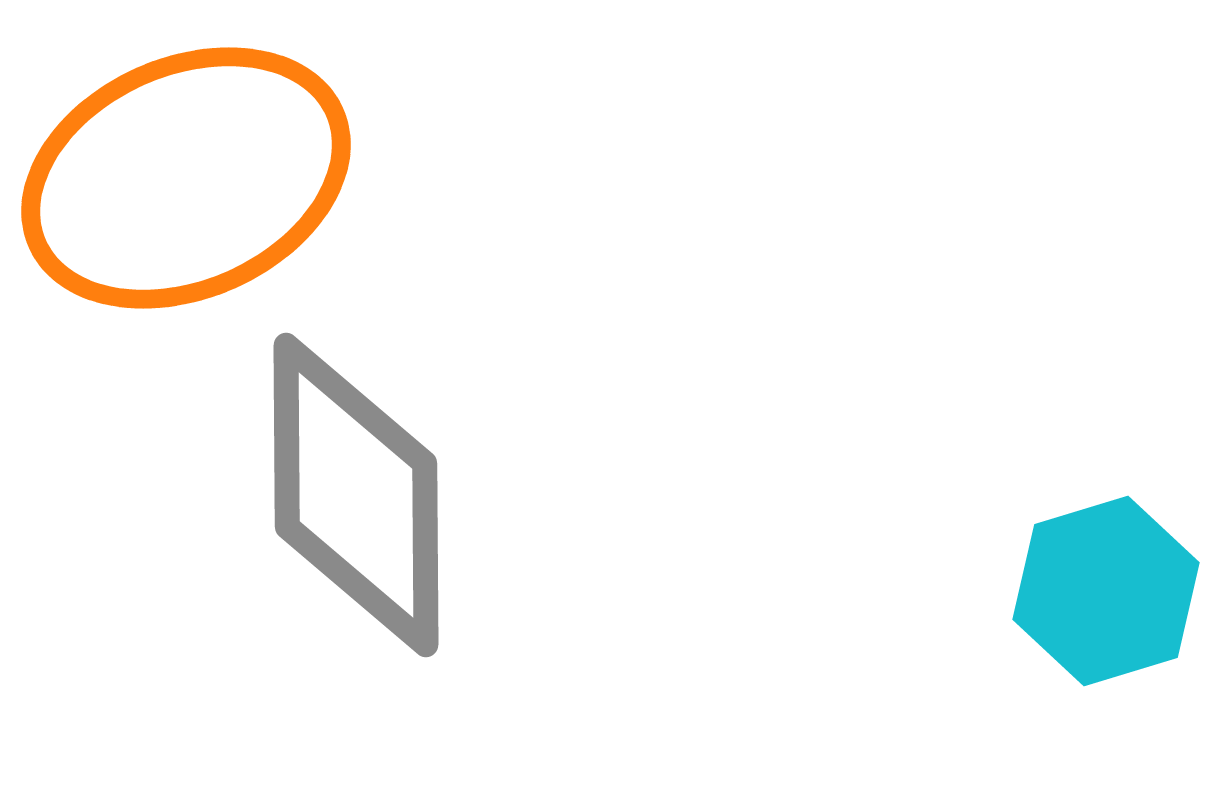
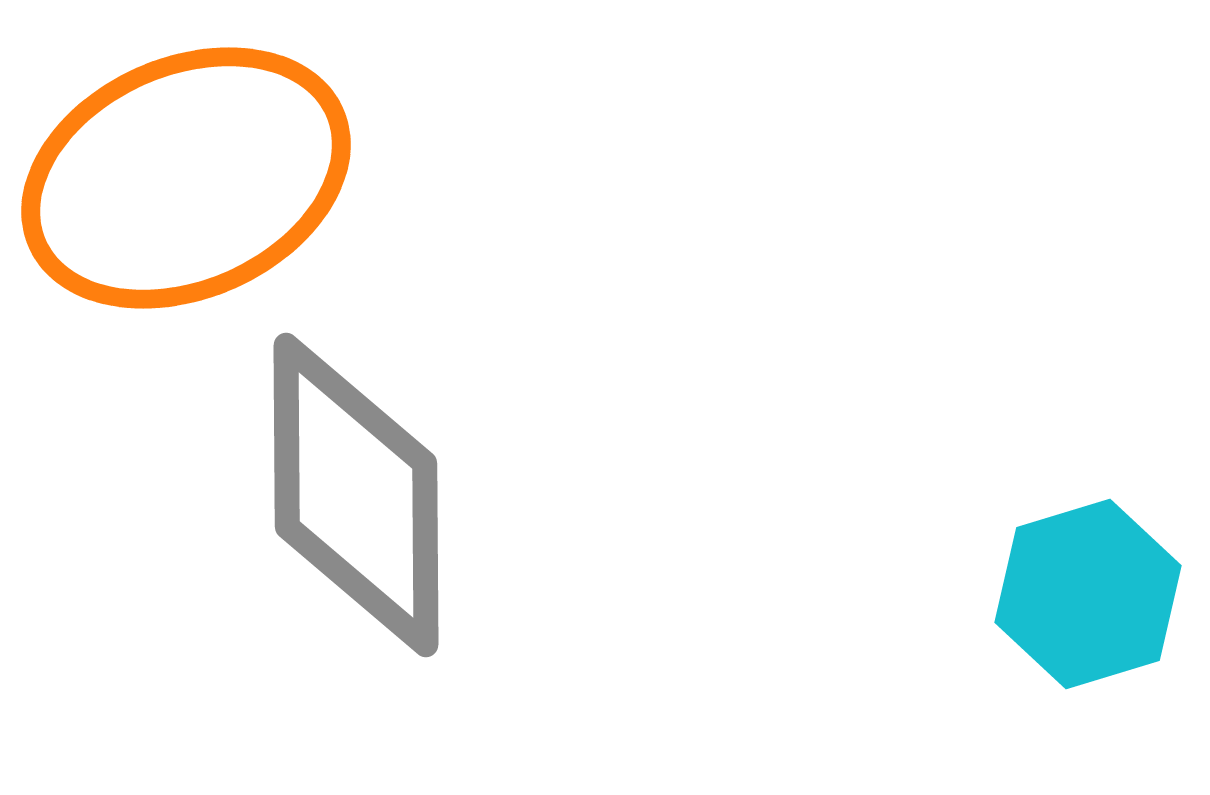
cyan hexagon: moved 18 px left, 3 px down
